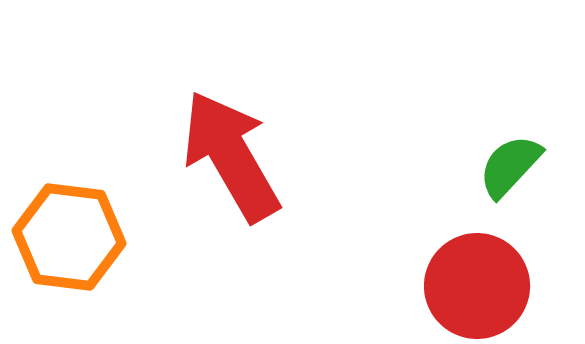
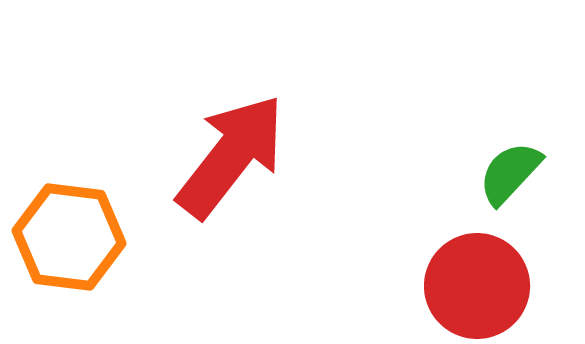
red arrow: rotated 68 degrees clockwise
green semicircle: moved 7 px down
